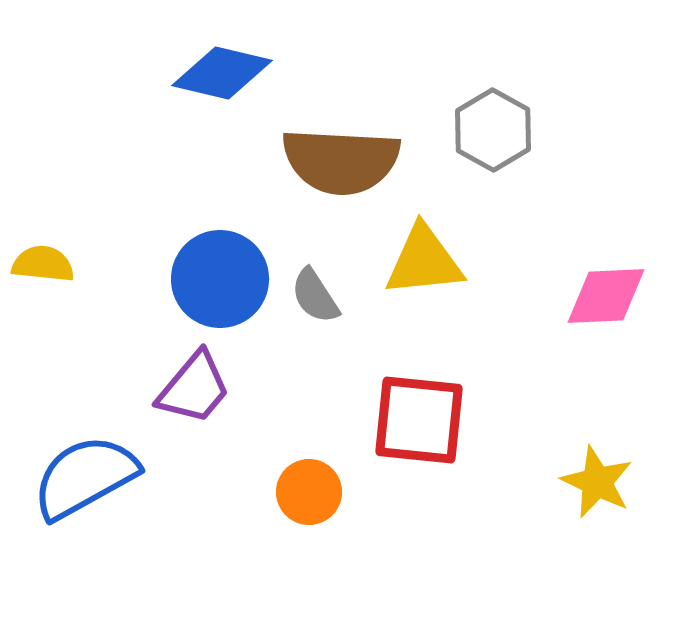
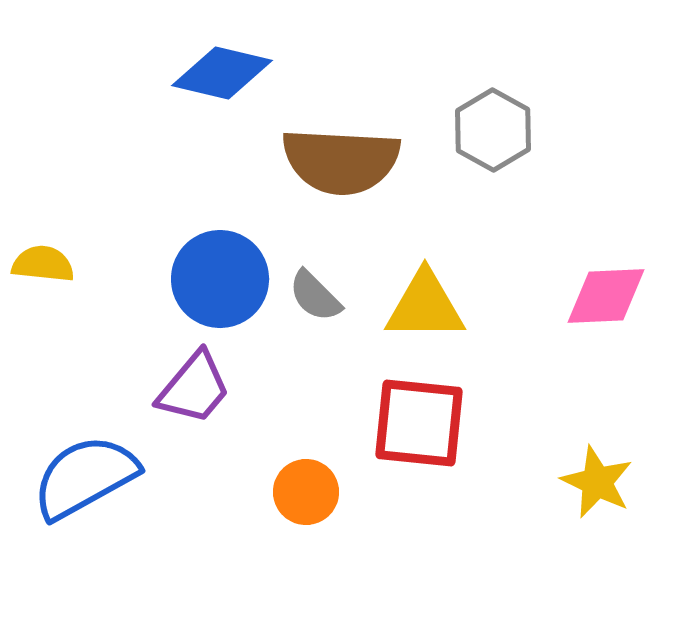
yellow triangle: moved 1 px right, 45 px down; rotated 6 degrees clockwise
gray semicircle: rotated 12 degrees counterclockwise
red square: moved 3 px down
orange circle: moved 3 px left
